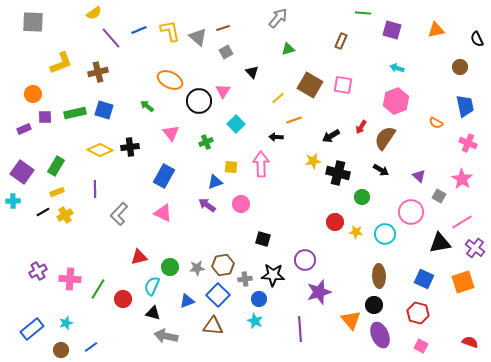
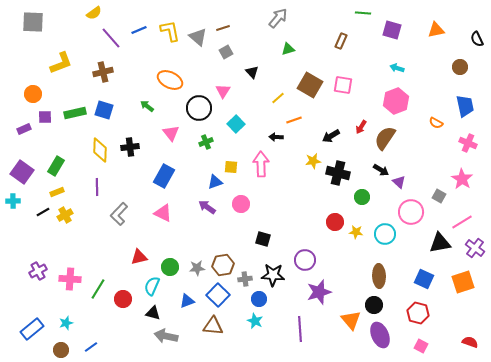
brown cross at (98, 72): moved 5 px right
black circle at (199, 101): moved 7 px down
yellow diamond at (100, 150): rotated 65 degrees clockwise
purple triangle at (419, 176): moved 20 px left, 6 px down
purple line at (95, 189): moved 2 px right, 2 px up
purple arrow at (207, 205): moved 2 px down
